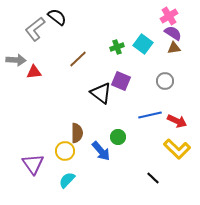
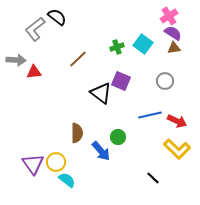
yellow circle: moved 9 px left, 11 px down
cyan semicircle: rotated 84 degrees clockwise
